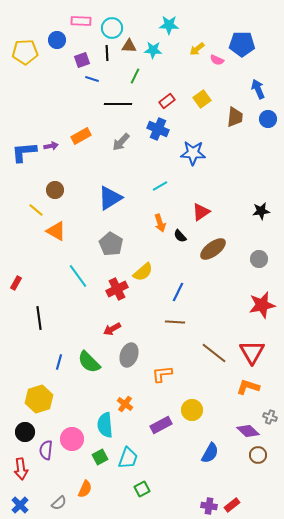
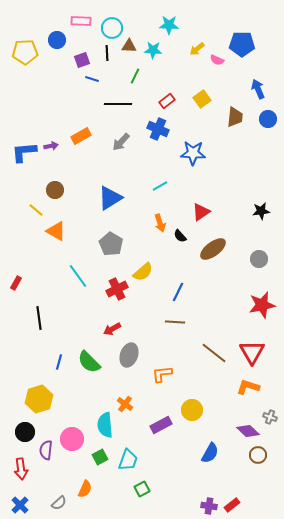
cyan trapezoid at (128, 458): moved 2 px down
